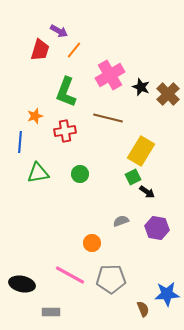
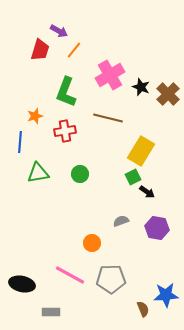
blue star: moved 1 px left, 1 px down
